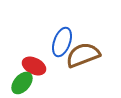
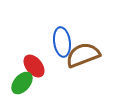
blue ellipse: rotated 28 degrees counterclockwise
red ellipse: rotated 25 degrees clockwise
